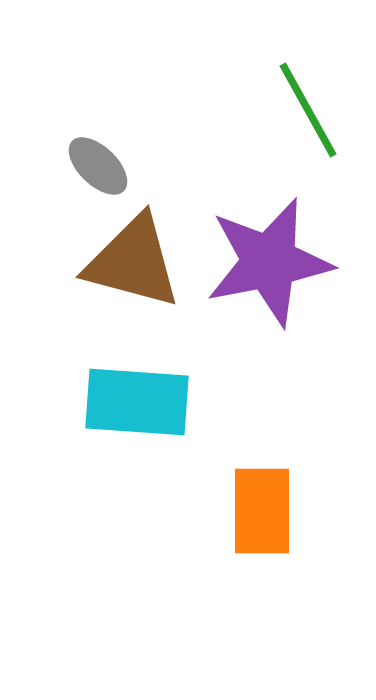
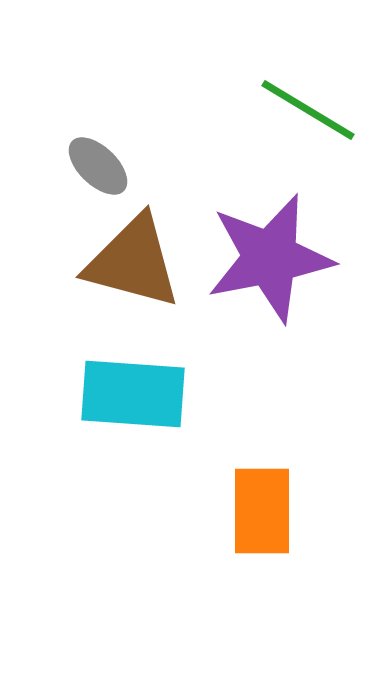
green line: rotated 30 degrees counterclockwise
purple star: moved 1 px right, 4 px up
cyan rectangle: moved 4 px left, 8 px up
